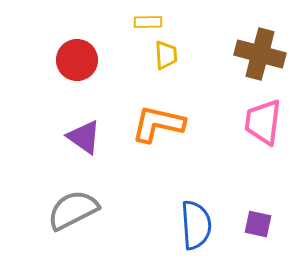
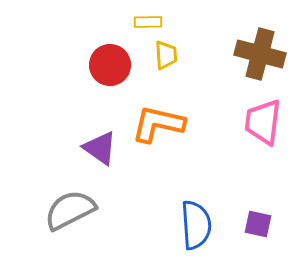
red circle: moved 33 px right, 5 px down
purple triangle: moved 16 px right, 11 px down
gray semicircle: moved 3 px left
